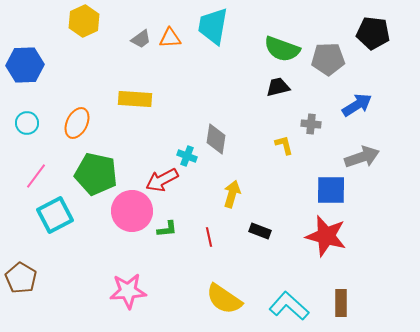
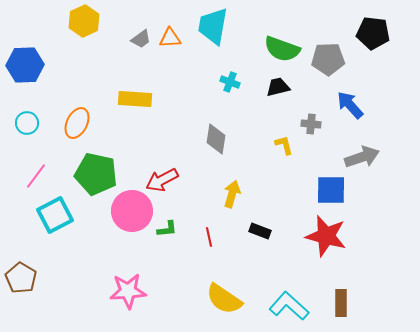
blue arrow: moved 7 px left; rotated 100 degrees counterclockwise
cyan cross: moved 43 px right, 74 px up
